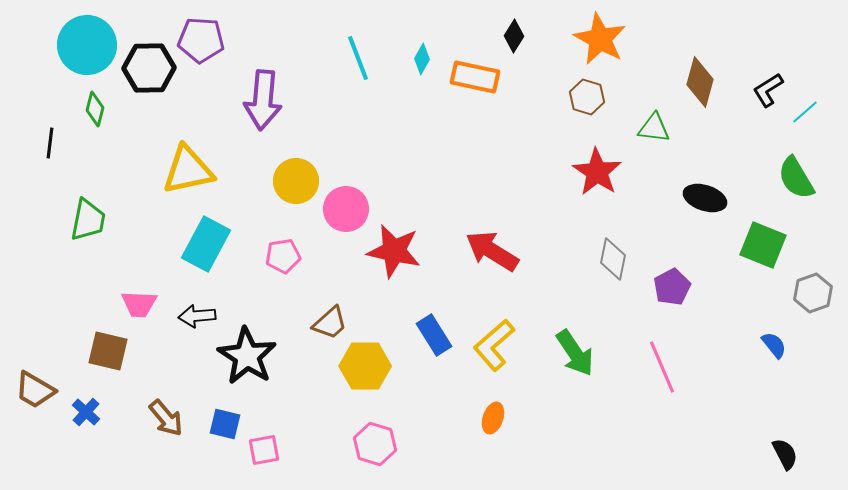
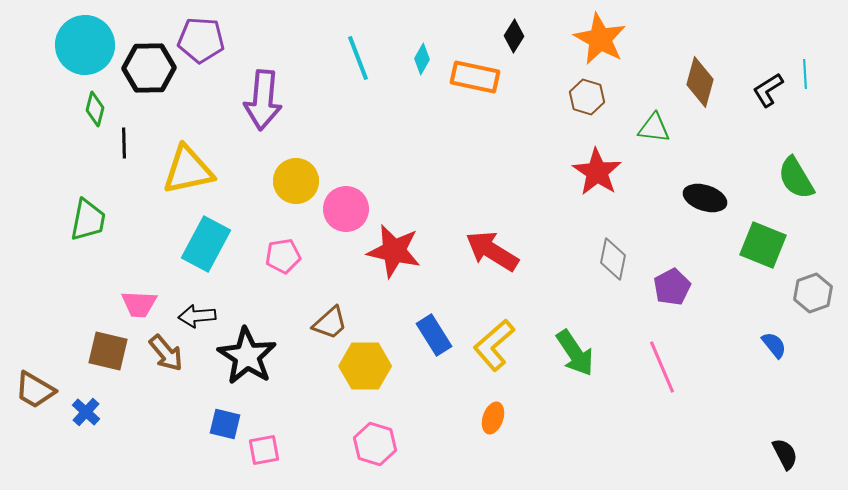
cyan circle at (87, 45): moved 2 px left
cyan line at (805, 112): moved 38 px up; rotated 52 degrees counterclockwise
black line at (50, 143): moved 74 px right; rotated 8 degrees counterclockwise
brown arrow at (166, 418): moved 65 px up
